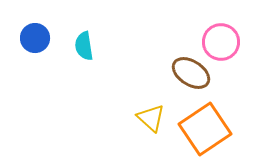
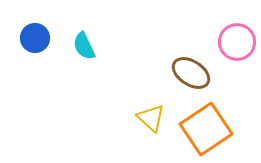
pink circle: moved 16 px right
cyan semicircle: rotated 16 degrees counterclockwise
orange square: moved 1 px right
